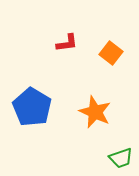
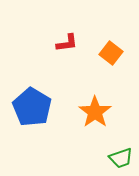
orange star: rotated 12 degrees clockwise
